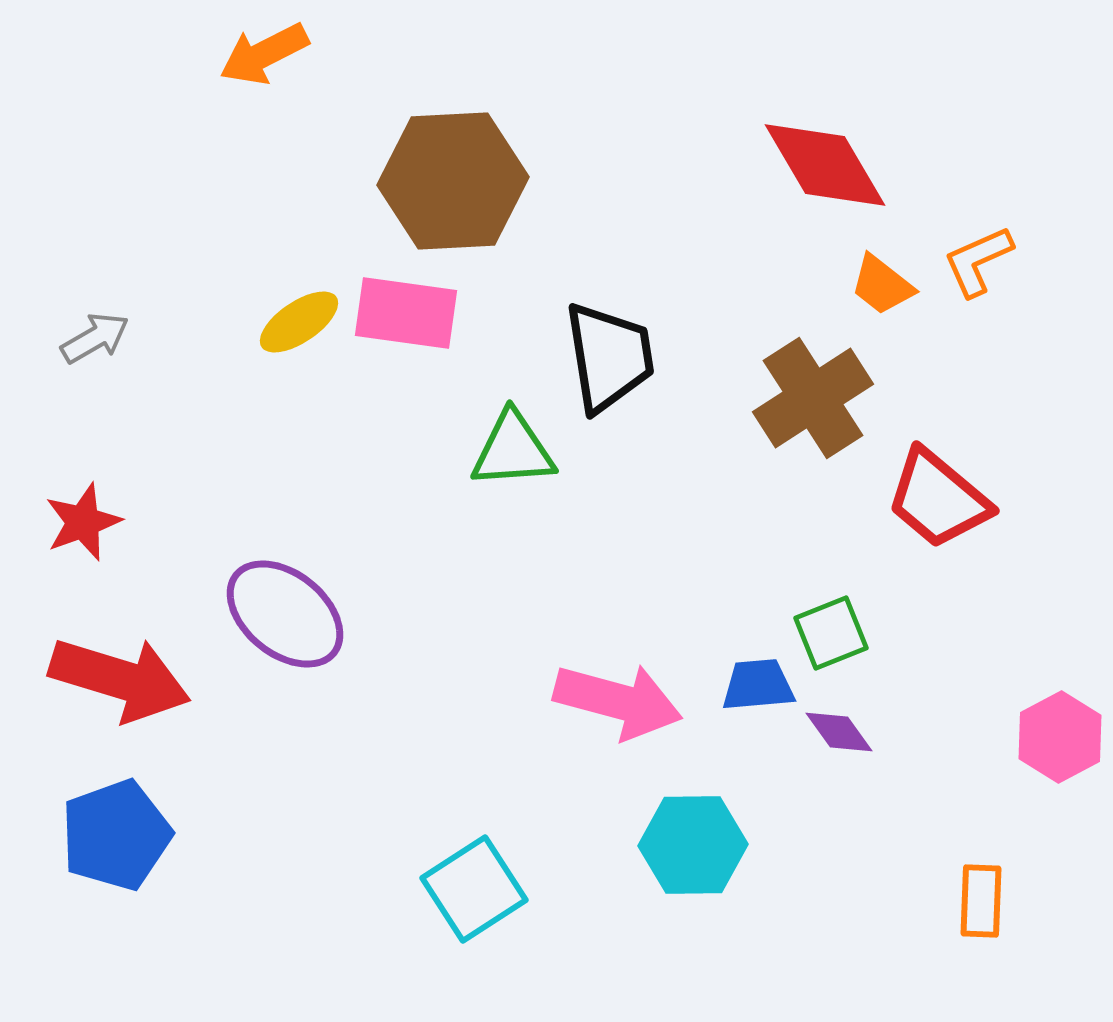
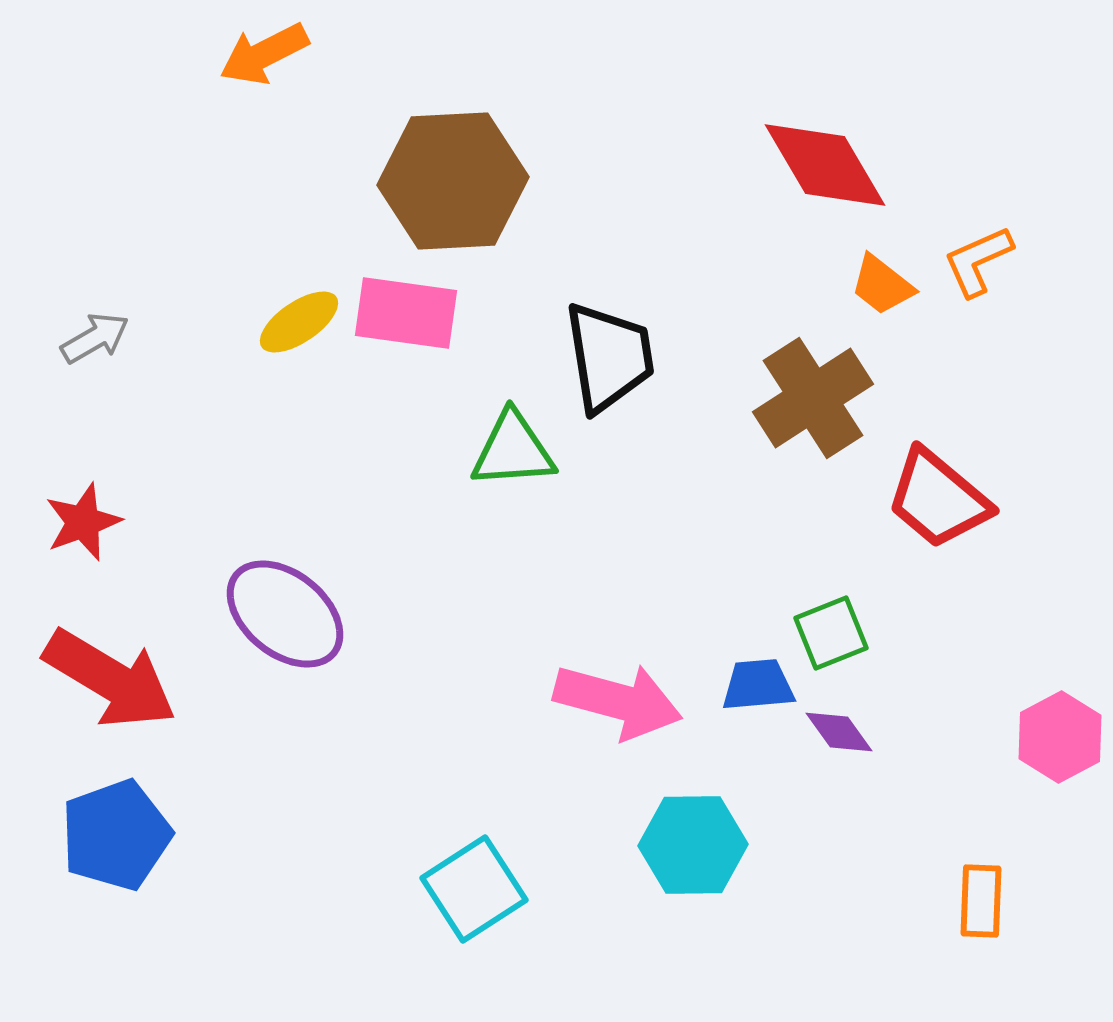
red arrow: moved 10 px left; rotated 14 degrees clockwise
